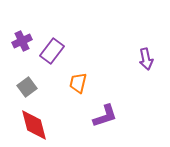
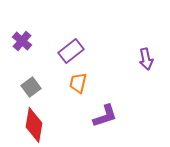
purple cross: rotated 24 degrees counterclockwise
purple rectangle: moved 19 px right; rotated 15 degrees clockwise
gray square: moved 4 px right
red diamond: rotated 24 degrees clockwise
